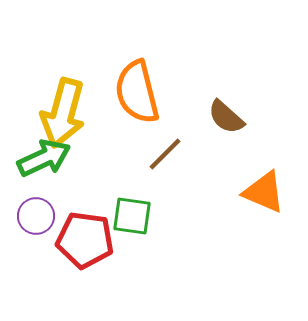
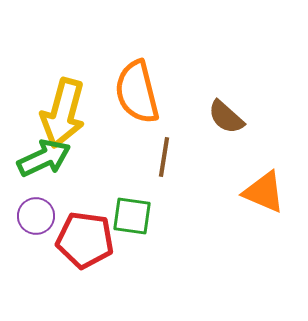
brown line: moved 1 px left, 3 px down; rotated 36 degrees counterclockwise
